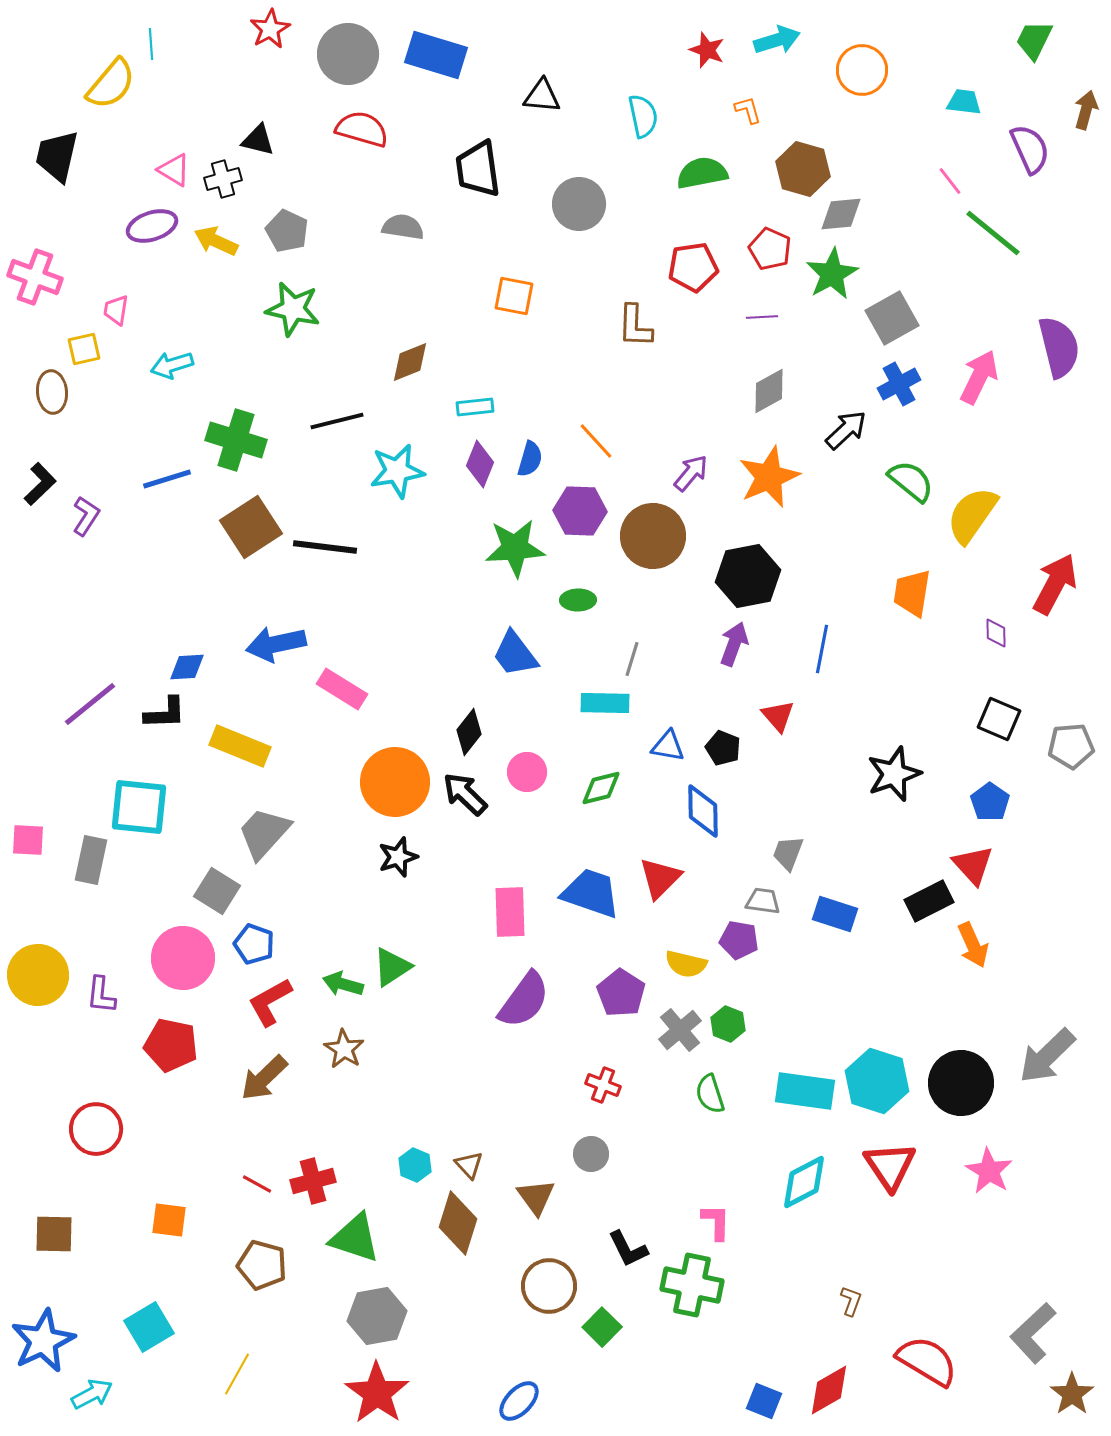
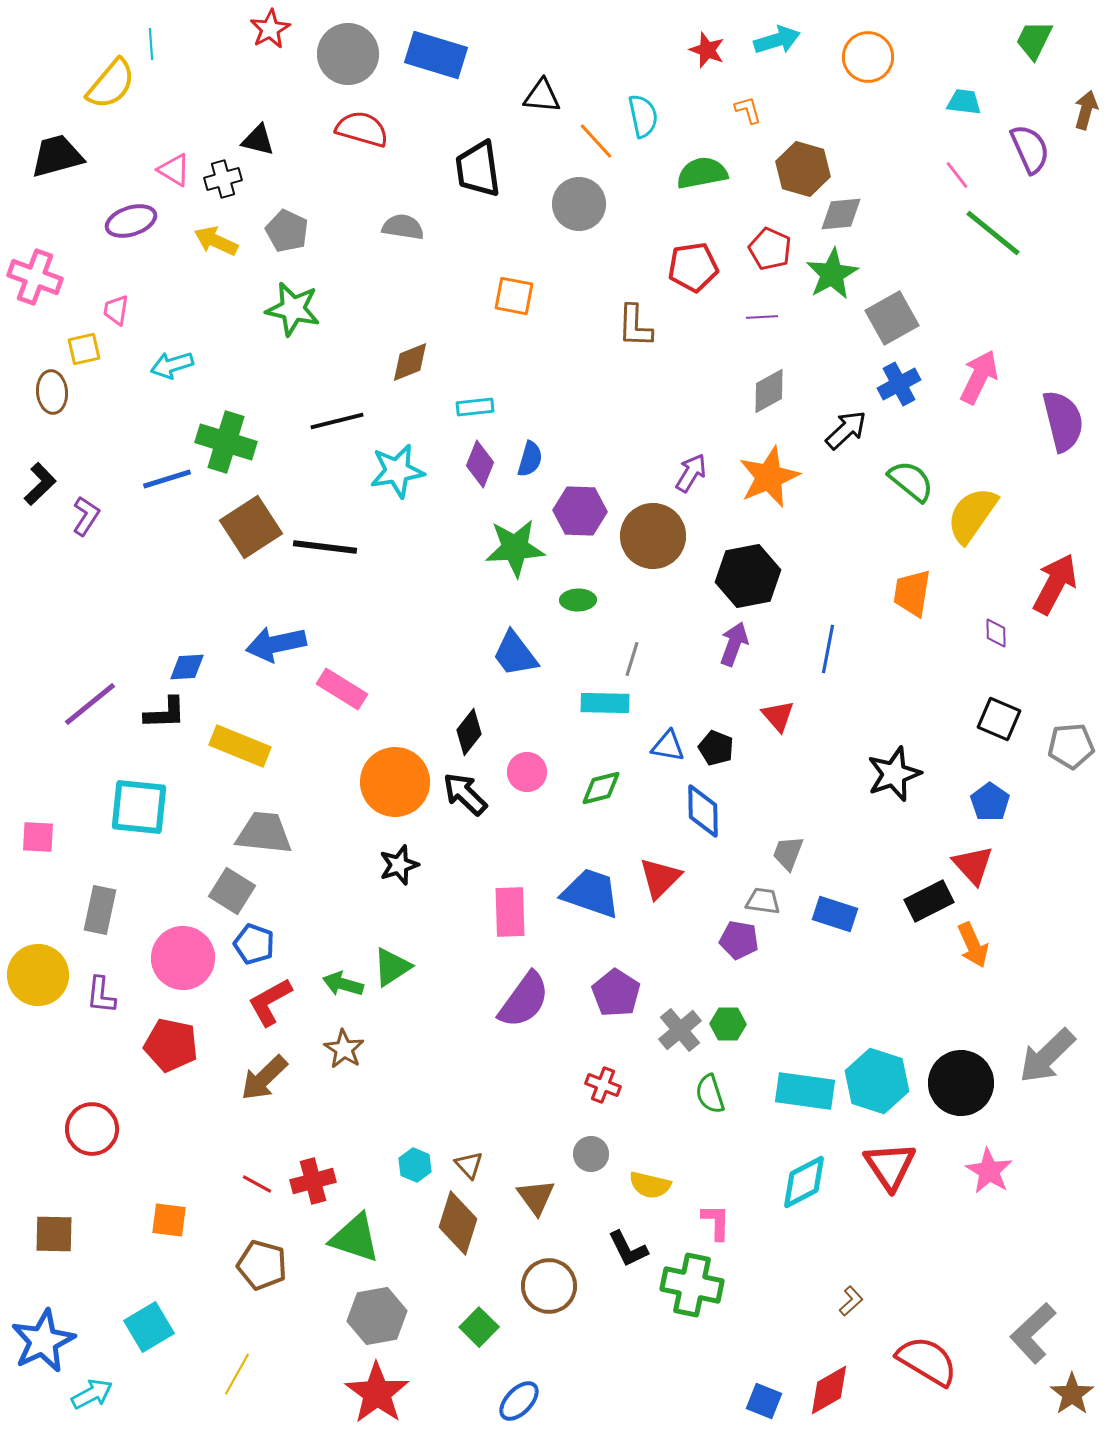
orange circle at (862, 70): moved 6 px right, 13 px up
black trapezoid at (57, 156): rotated 62 degrees clockwise
pink line at (950, 181): moved 7 px right, 6 px up
purple ellipse at (152, 226): moved 21 px left, 5 px up
purple semicircle at (1059, 347): moved 4 px right, 74 px down
green cross at (236, 440): moved 10 px left, 2 px down
orange line at (596, 441): moved 300 px up
purple arrow at (691, 473): rotated 9 degrees counterclockwise
blue line at (822, 649): moved 6 px right
black pentagon at (723, 748): moved 7 px left
gray trapezoid at (264, 833): rotated 54 degrees clockwise
pink square at (28, 840): moved 10 px right, 3 px up
black star at (398, 857): moved 1 px right, 8 px down
gray rectangle at (91, 860): moved 9 px right, 50 px down
gray square at (217, 891): moved 15 px right
yellow semicircle at (686, 964): moved 36 px left, 221 px down
purple pentagon at (621, 993): moved 5 px left
green hexagon at (728, 1024): rotated 20 degrees counterclockwise
red circle at (96, 1129): moved 4 px left
brown L-shape at (851, 1301): rotated 28 degrees clockwise
green square at (602, 1327): moved 123 px left
